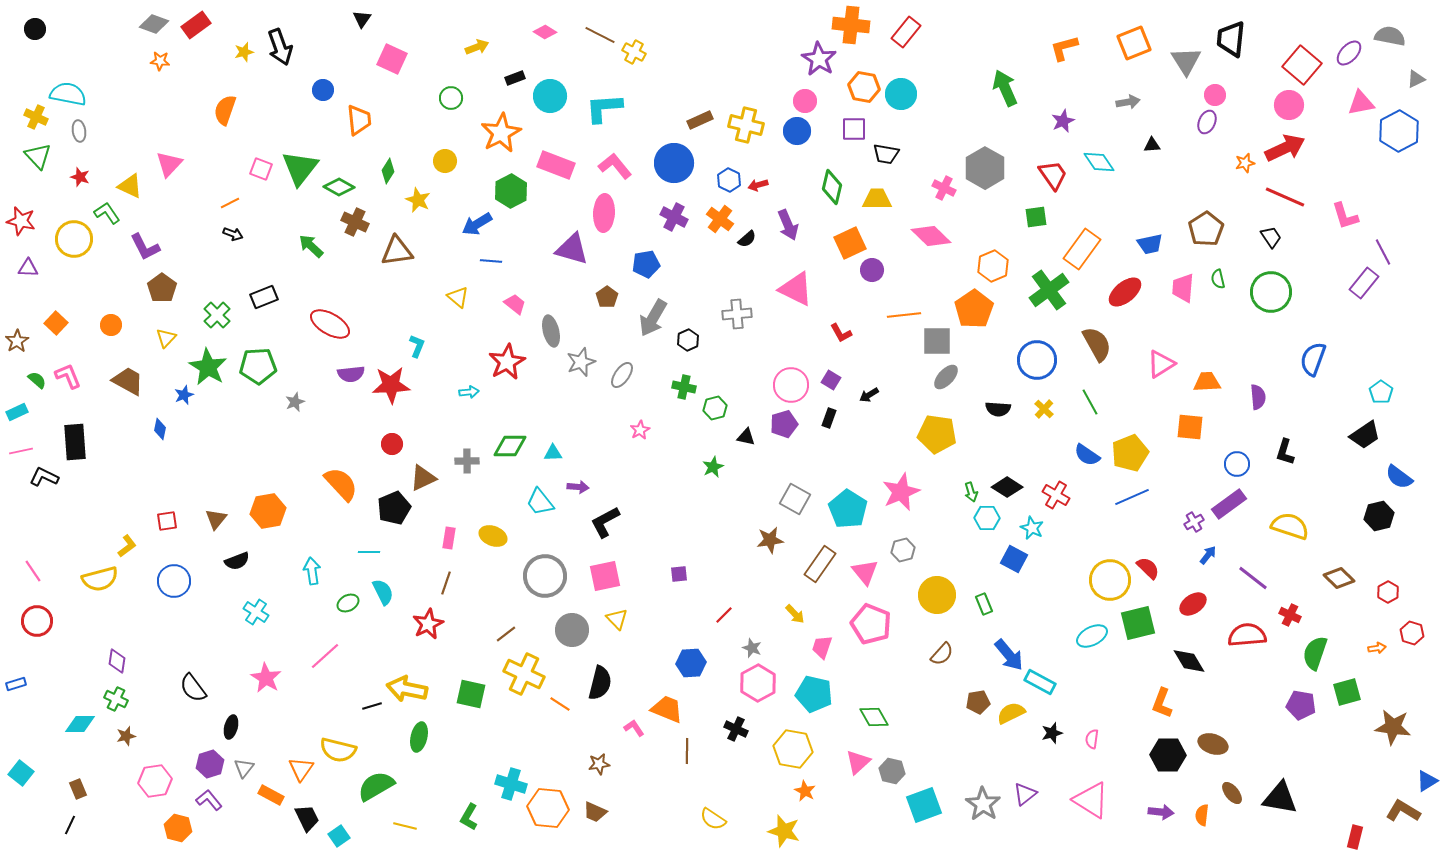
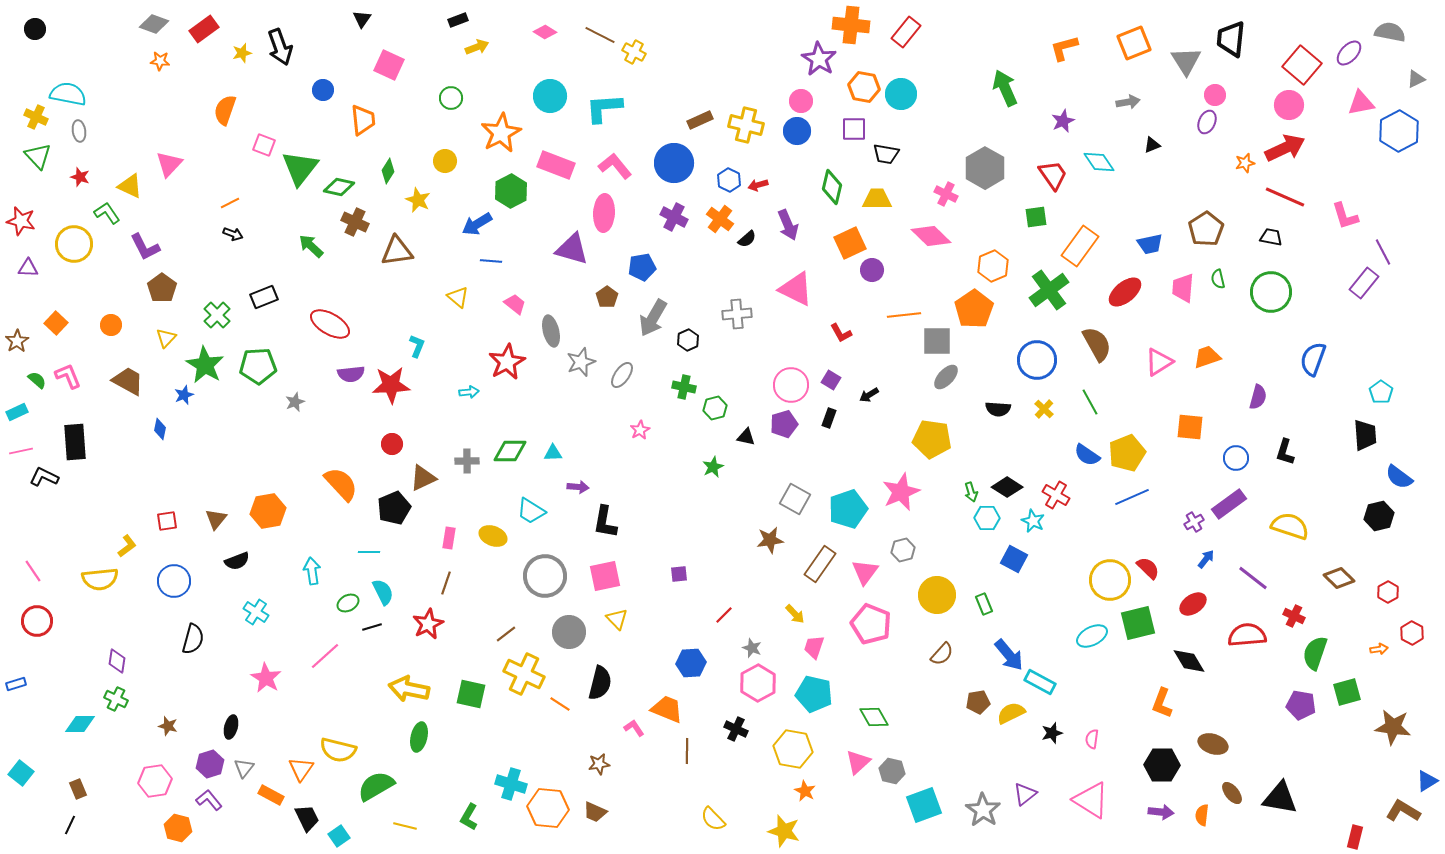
red rectangle at (196, 25): moved 8 px right, 4 px down
gray semicircle at (1390, 36): moved 4 px up
yellow star at (244, 52): moved 2 px left, 1 px down
pink square at (392, 59): moved 3 px left, 6 px down
black rectangle at (515, 78): moved 57 px left, 58 px up
pink circle at (805, 101): moved 4 px left
orange trapezoid at (359, 120): moved 4 px right
black triangle at (1152, 145): rotated 18 degrees counterclockwise
pink square at (261, 169): moved 3 px right, 24 px up
green diamond at (339, 187): rotated 16 degrees counterclockwise
pink cross at (944, 188): moved 2 px right, 6 px down
black trapezoid at (1271, 237): rotated 45 degrees counterclockwise
yellow circle at (74, 239): moved 5 px down
orange rectangle at (1082, 249): moved 2 px left, 3 px up
blue pentagon at (646, 264): moved 4 px left, 3 px down
pink triangle at (1161, 364): moved 2 px left, 2 px up
green star at (208, 367): moved 3 px left, 2 px up
orange trapezoid at (1207, 382): moved 25 px up; rotated 16 degrees counterclockwise
purple semicircle at (1258, 397): rotated 20 degrees clockwise
yellow pentagon at (937, 434): moved 5 px left, 5 px down
black trapezoid at (1365, 435): rotated 60 degrees counterclockwise
green diamond at (510, 446): moved 5 px down
yellow pentagon at (1130, 453): moved 3 px left
blue circle at (1237, 464): moved 1 px left, 6 px up
cyan trapezoid at (540, 502): moved 9 px left, 9 px down; rotated 20 degrees counterclockwise
cyan pentagon at (848, 509): rotated 21 degrees clockwise
black L-shape at (605, 522): rotated 52 degrees counterclockwise
cyan star at (1032, 528): moved 1 px right, 7 px up
blue arrow at (1208, 555): moved 2 px left, 4 px down
pink triangle at (865, 572): rotated 16 degrees clockwise
yellow semicircle at (100, 579): rotated 9 degrees clockwise
red cross at (1290, 615): moved 4 px right, 1 px down
gray circle at (572, 630): moved 3 px left, 2 px down
red hexagon at (1412, 633): rotated 10 degrees clockwise
pink trapezoid at (822, 647): moved 8 px left
orange arrow at (1377, 648): moved 2 px right, 1 px down
black semicircle at (193, 688): moved 49 px up; rotated 128 degrees counterclockwise
yellow arrow at (407, 689): moved 2 px right
black line at (372, 706): moved 79 px up
brown star at (126, 736): moved 42 px right, 10 px up; rotated 30 degrees clockwise
black hexagon at (1168, 755): moved 6 px left, 10 px down
gray star at (983, 804): moved 6 px down
yellow semicircle at (713, 819): rotated 12 degrees clockwise
